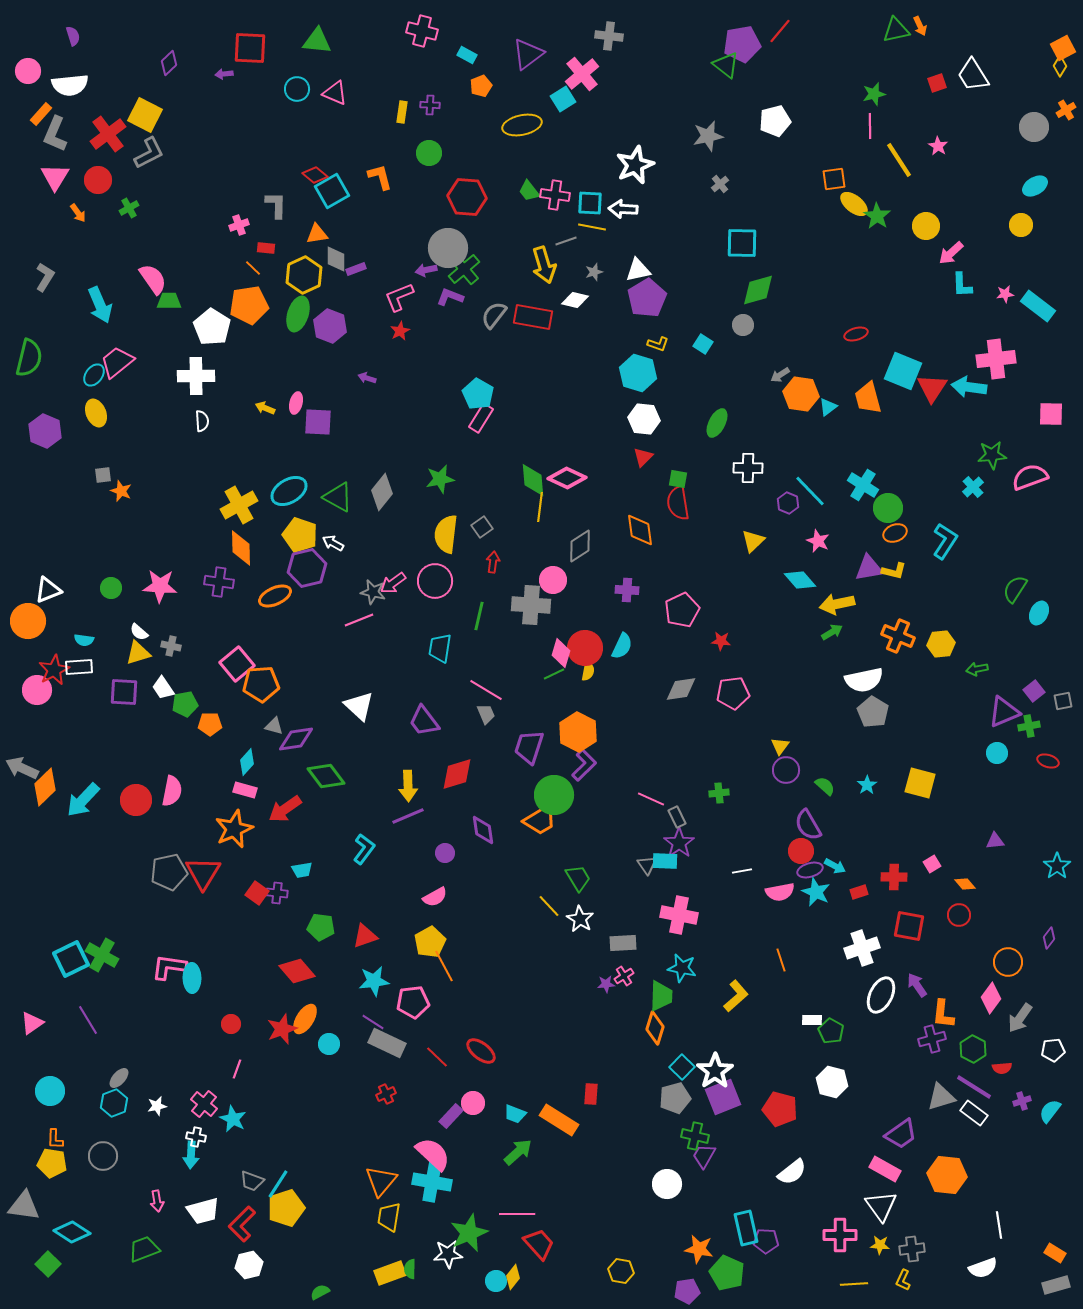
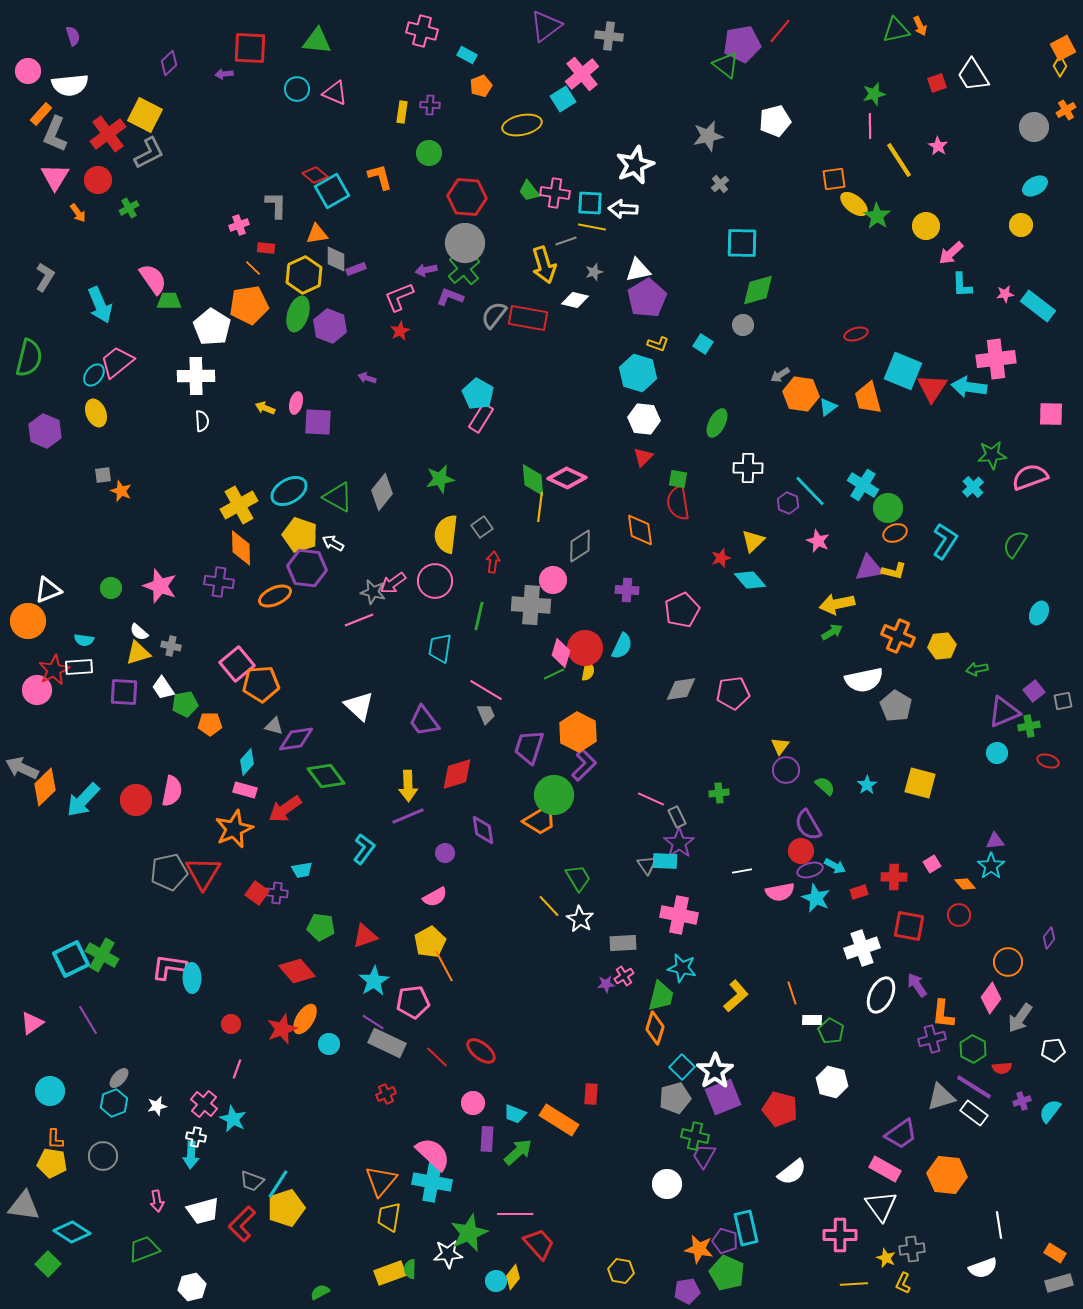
purple triangle at (528, 54): moved 18 px right, 28 px up
pink cross at (555, 195): moved 2 px up
gray circle at (448, 248): moved 17 px right, 5 px up
red rectangle at (533, 317): moved 5 px left, 1 px down
purple hexagon at (307, 568): rotated 21 degrees clockwise
cyan diamond at (800, 580): moved 50 px left
pink star at (160, 586): rotated 16 degrees clockwise
green semicircle at (1015, 589): moved 45 px up
red star at (721, 641): moved 83 px up; rotated 24 degrees counterclockwise
yellow hexagon at (941, 644): moved 1 px right, 2 px down
gray pentagon at (873, 712): moved 23 px right, 6 px up
cyan star at (1057, 866): moved 66 px left
cyan star at (816, 892): moved 6 px down
orange line at (781, 960): moved 11 px right, 33 px down
cyan star at (374, 981): rotated 24 degrees counterclockwise
green trapezoid at (661, 996): rotated 12 degrees clockwise
purple rectangle at (451, 1116): moved 36 px right, 23 px down; rotated 40 degrees counterclockwise
pink line at (517, 1214): moved 2 px left
purple pentagon at (766, 1241): moved 41 px left; rotated 15 degrees clockwise
yellow star at (880, 1245): moved 6 px right, 13 px down; rotated 18 degrees clockwise
white hexagon at (249, 1265): moved 57 px left, 22 px down
yellow L-shape at (903, 1280): moved 3 px down
gray rectangle at (1056, 1285): moved 3 px right, 2 px up
